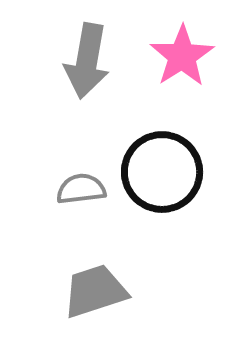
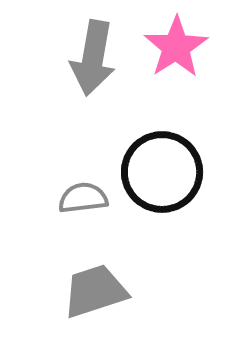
pink star: moved 6 px left, 9 px up
gray arrow: moved 6 px right, 3 px up
gray semicircle: moved 2 px right, 9 px down
